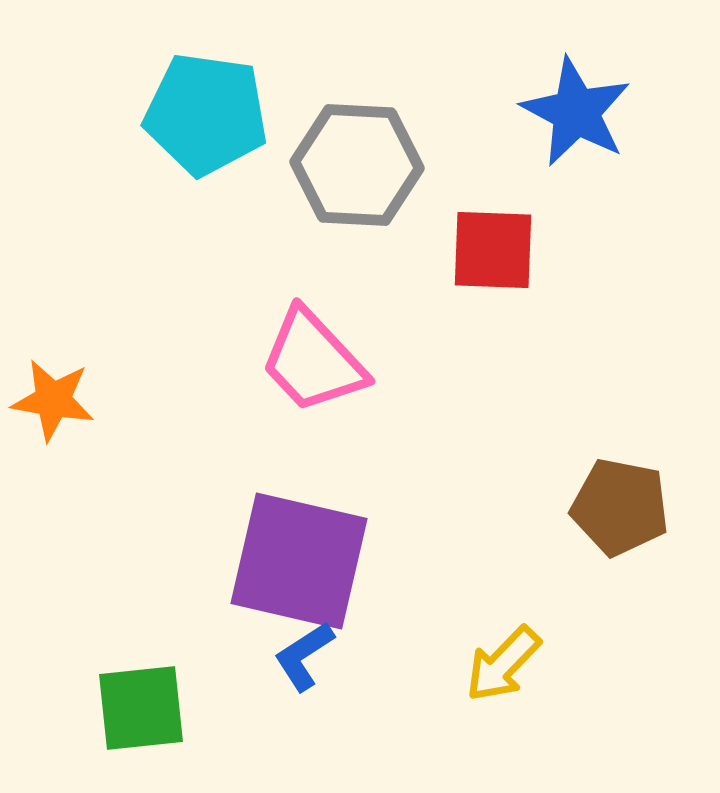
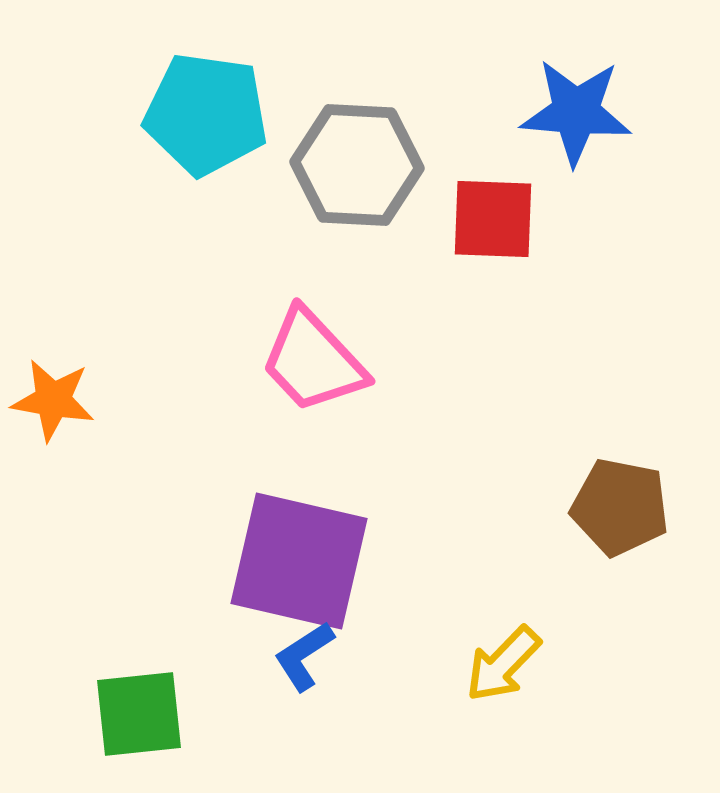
blue star: rotated 23 degrees counterclockwise
red square: moved 31 px up
green square: moved 2 px left, 6 px down
